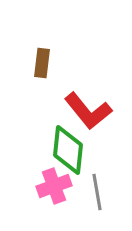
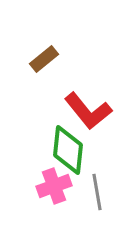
brown rectangle: moved 2 px right, 4 px up; rotated 44 degrees clockwise
